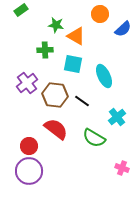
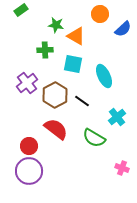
brown hexagon: rotated 25 degrees clockwise
